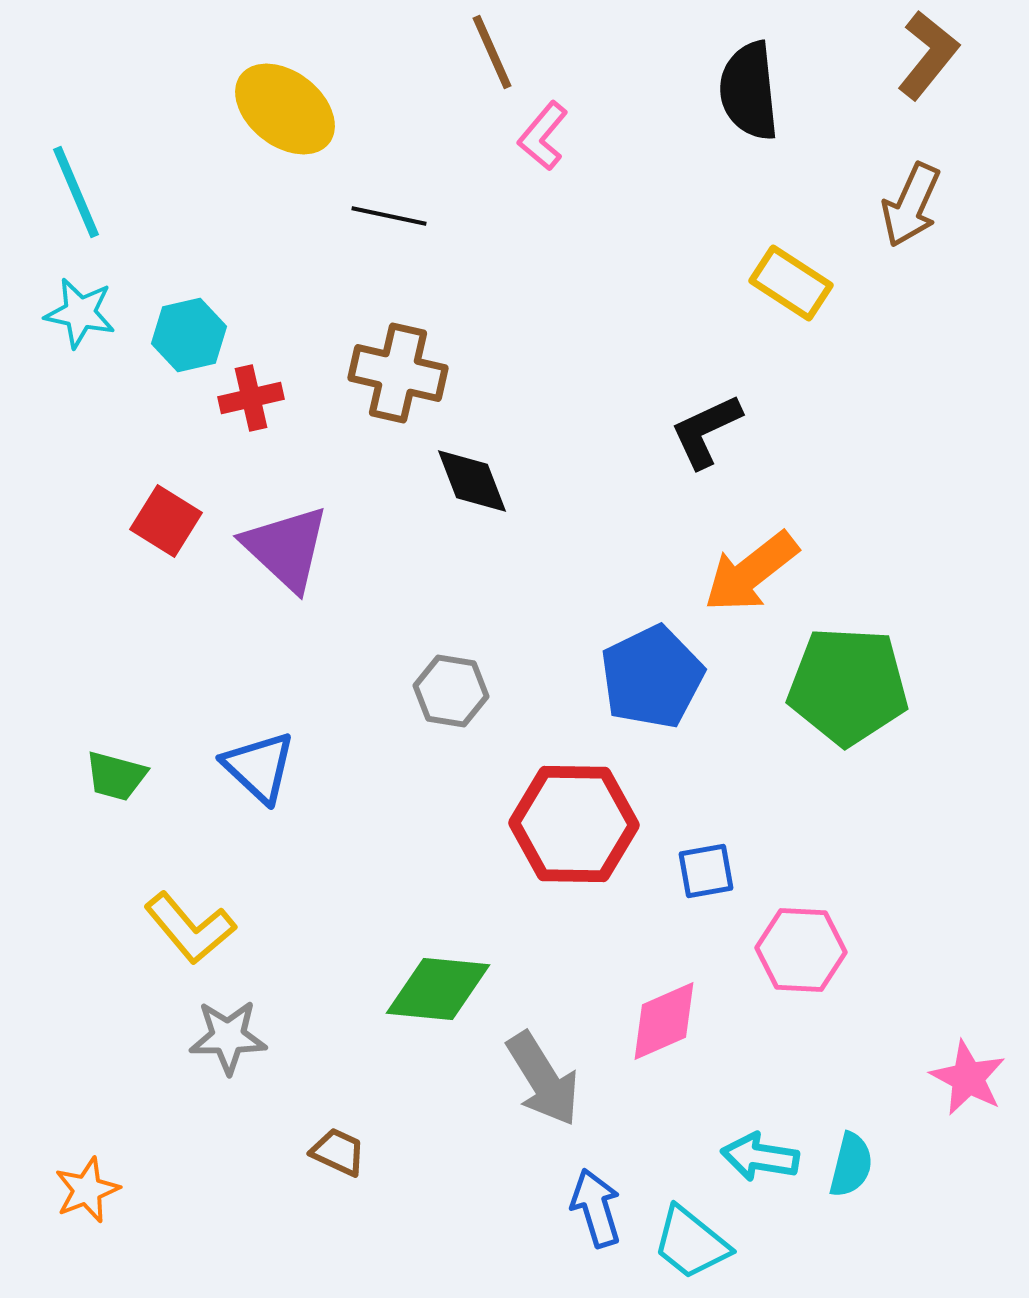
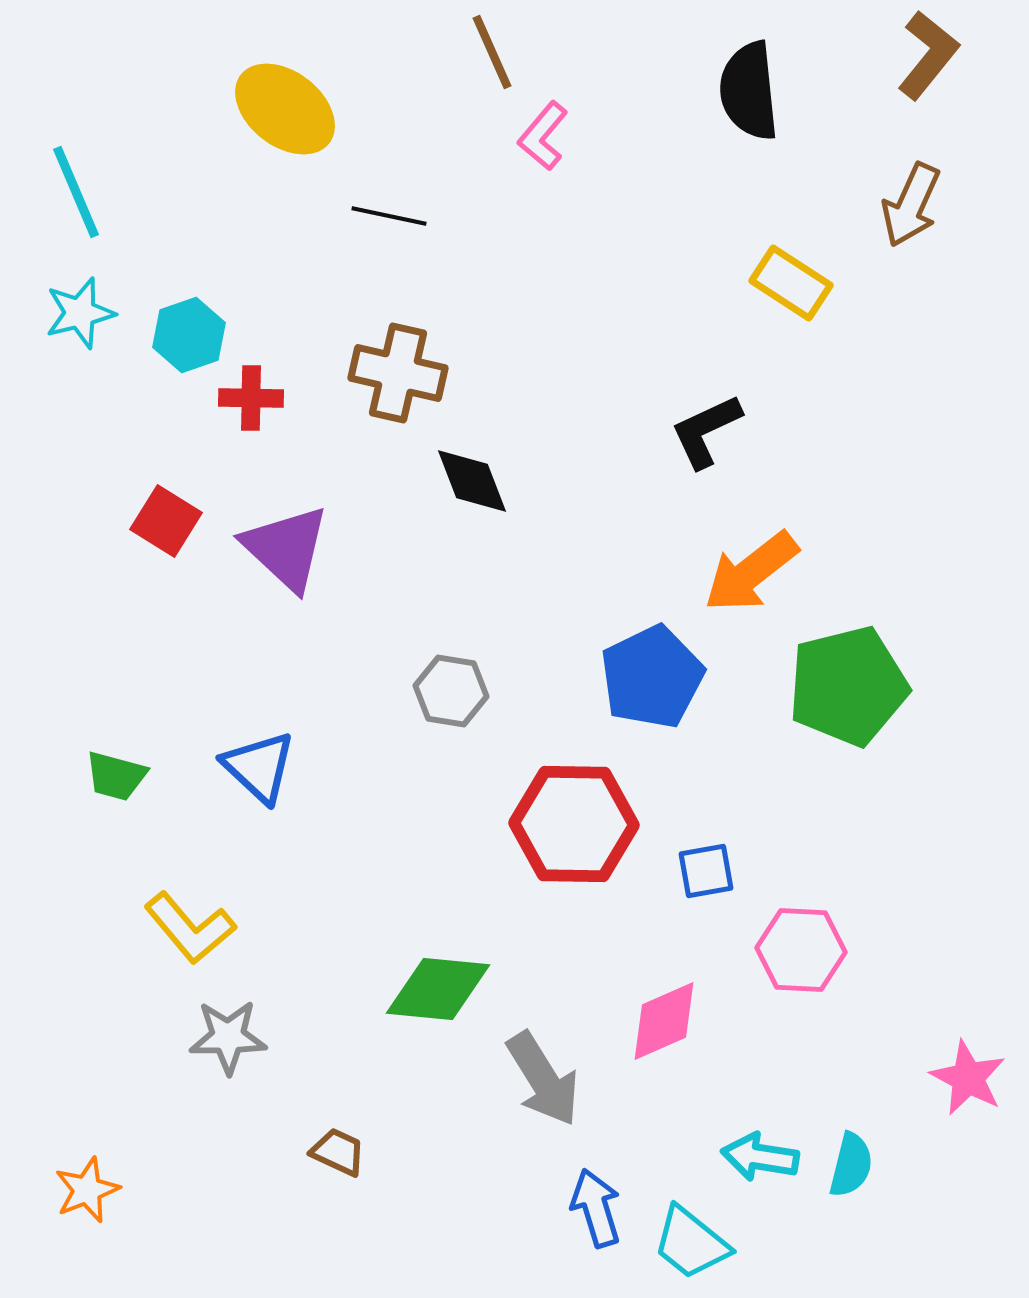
cyan star: rotated 26 degrees counterclockwise
cyan hexagon: rotated 6 degrees counterclockwise
red cross: rotated 14 degrees clockwise
green pentagon: rotated 17 degrees counterclockwise
